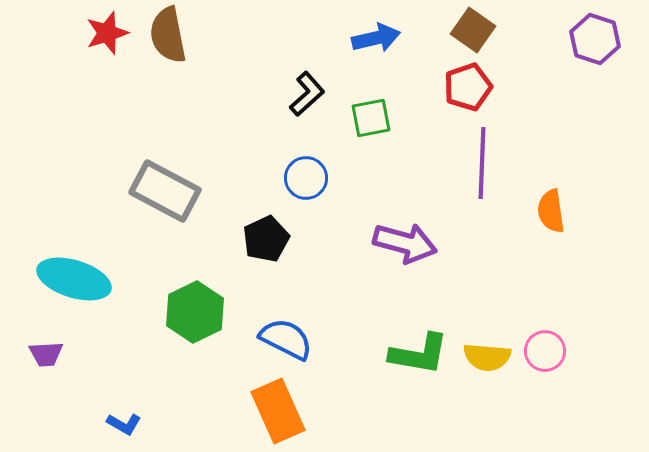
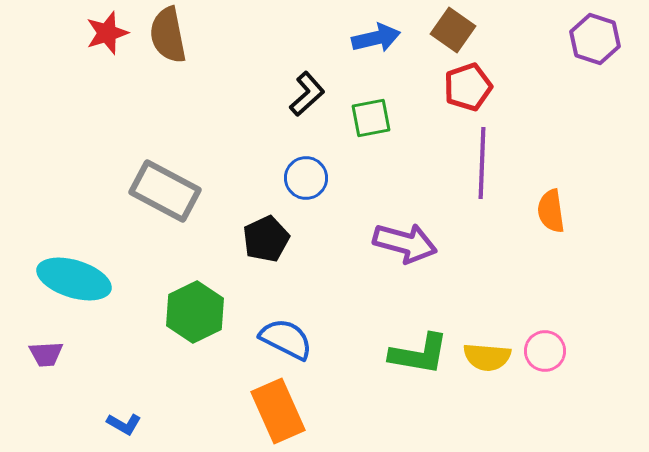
brown square: moved 20 px left
